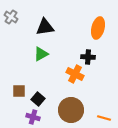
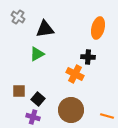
gray cross: moved 7 px right
black triangle: moved 2 px down
green triangle: moved 4 px left
orange line: moved 3 px right, 2 px up
